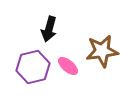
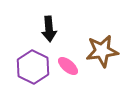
black arrow: rotated 20 degrees counterclockwise
purple hexagon: rotated 20 degrees counterclockwise
